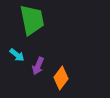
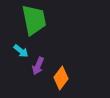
green trapezoid: moved 2 px right
cyan arrow: moved 4 px right, 4 px up
